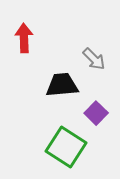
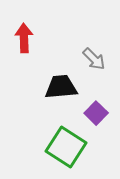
black trapezoid: moved 1 px left, 2 px down
